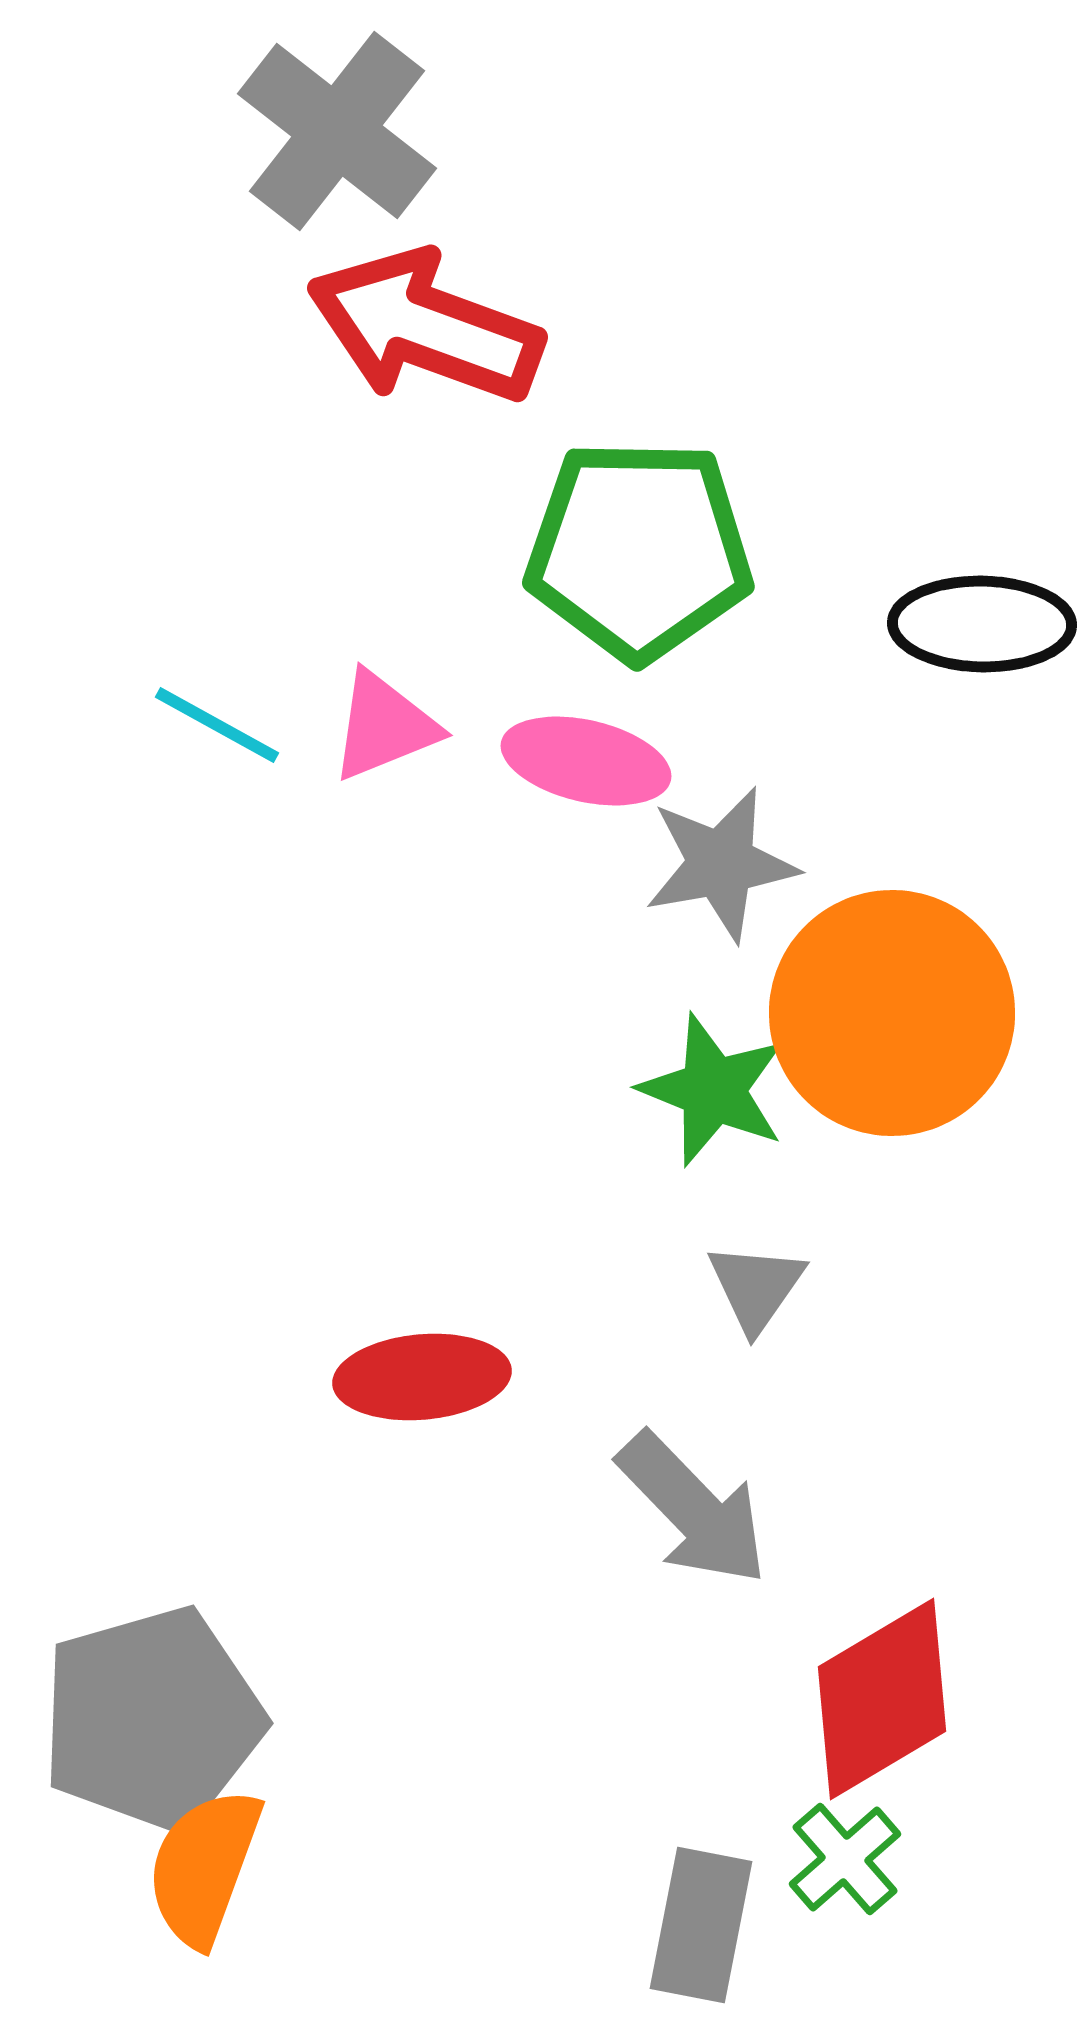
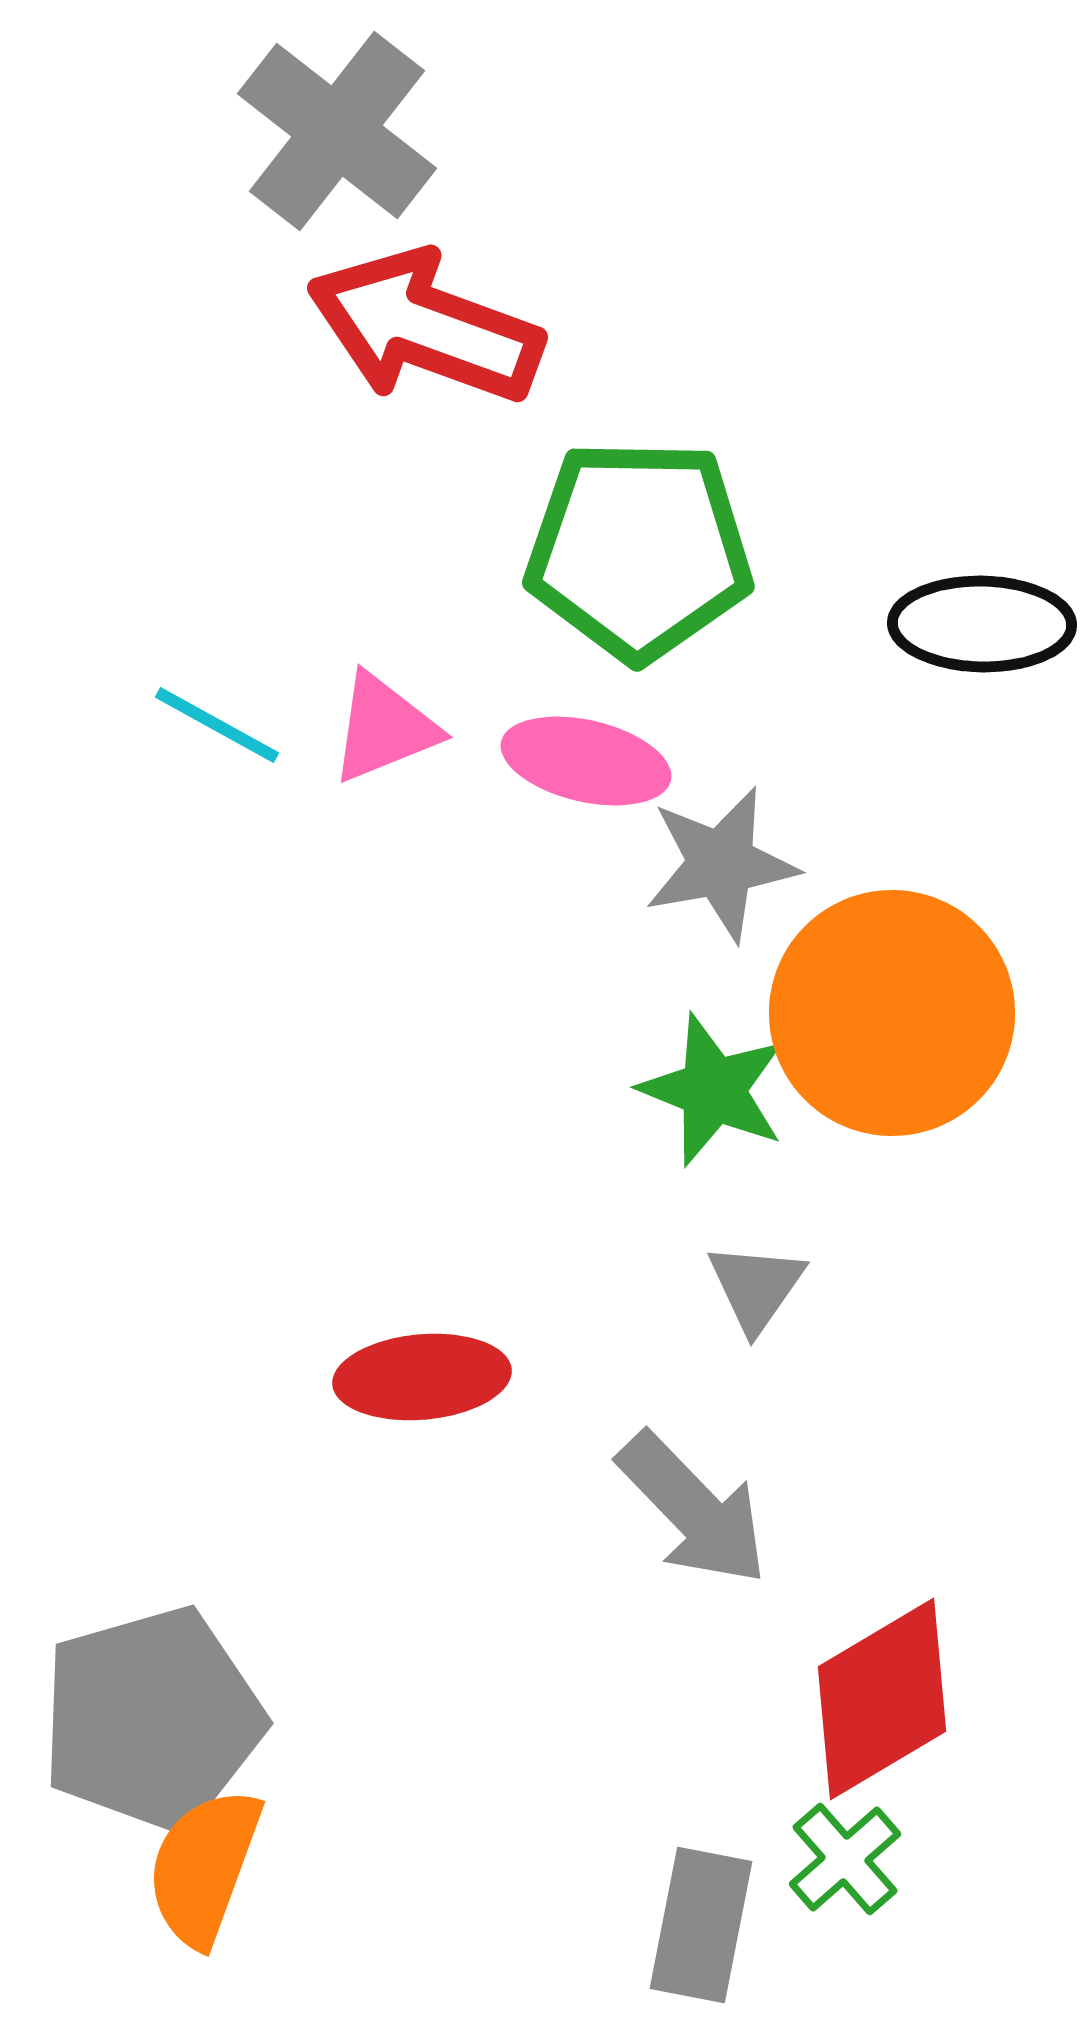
pink triangle: moved 2 px down
